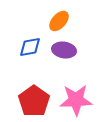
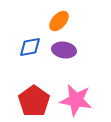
pink star: rotated 12 degrees clockwise
